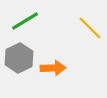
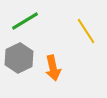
yellow line: moved 4 px left, 3 px down; rotated 12 degrees clockwise
orange arrow: rotated 80 degrees clockwise
